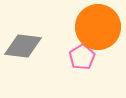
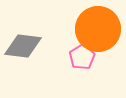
orange circle: moved 2 px down
